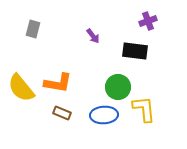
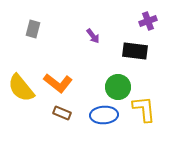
orange L-shape: rotated 28 degrees clockwise
